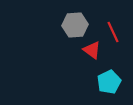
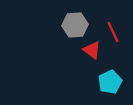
cyan pentagon: moved 1 px right
